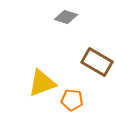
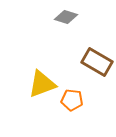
yellow triangle: moved 1 px down
